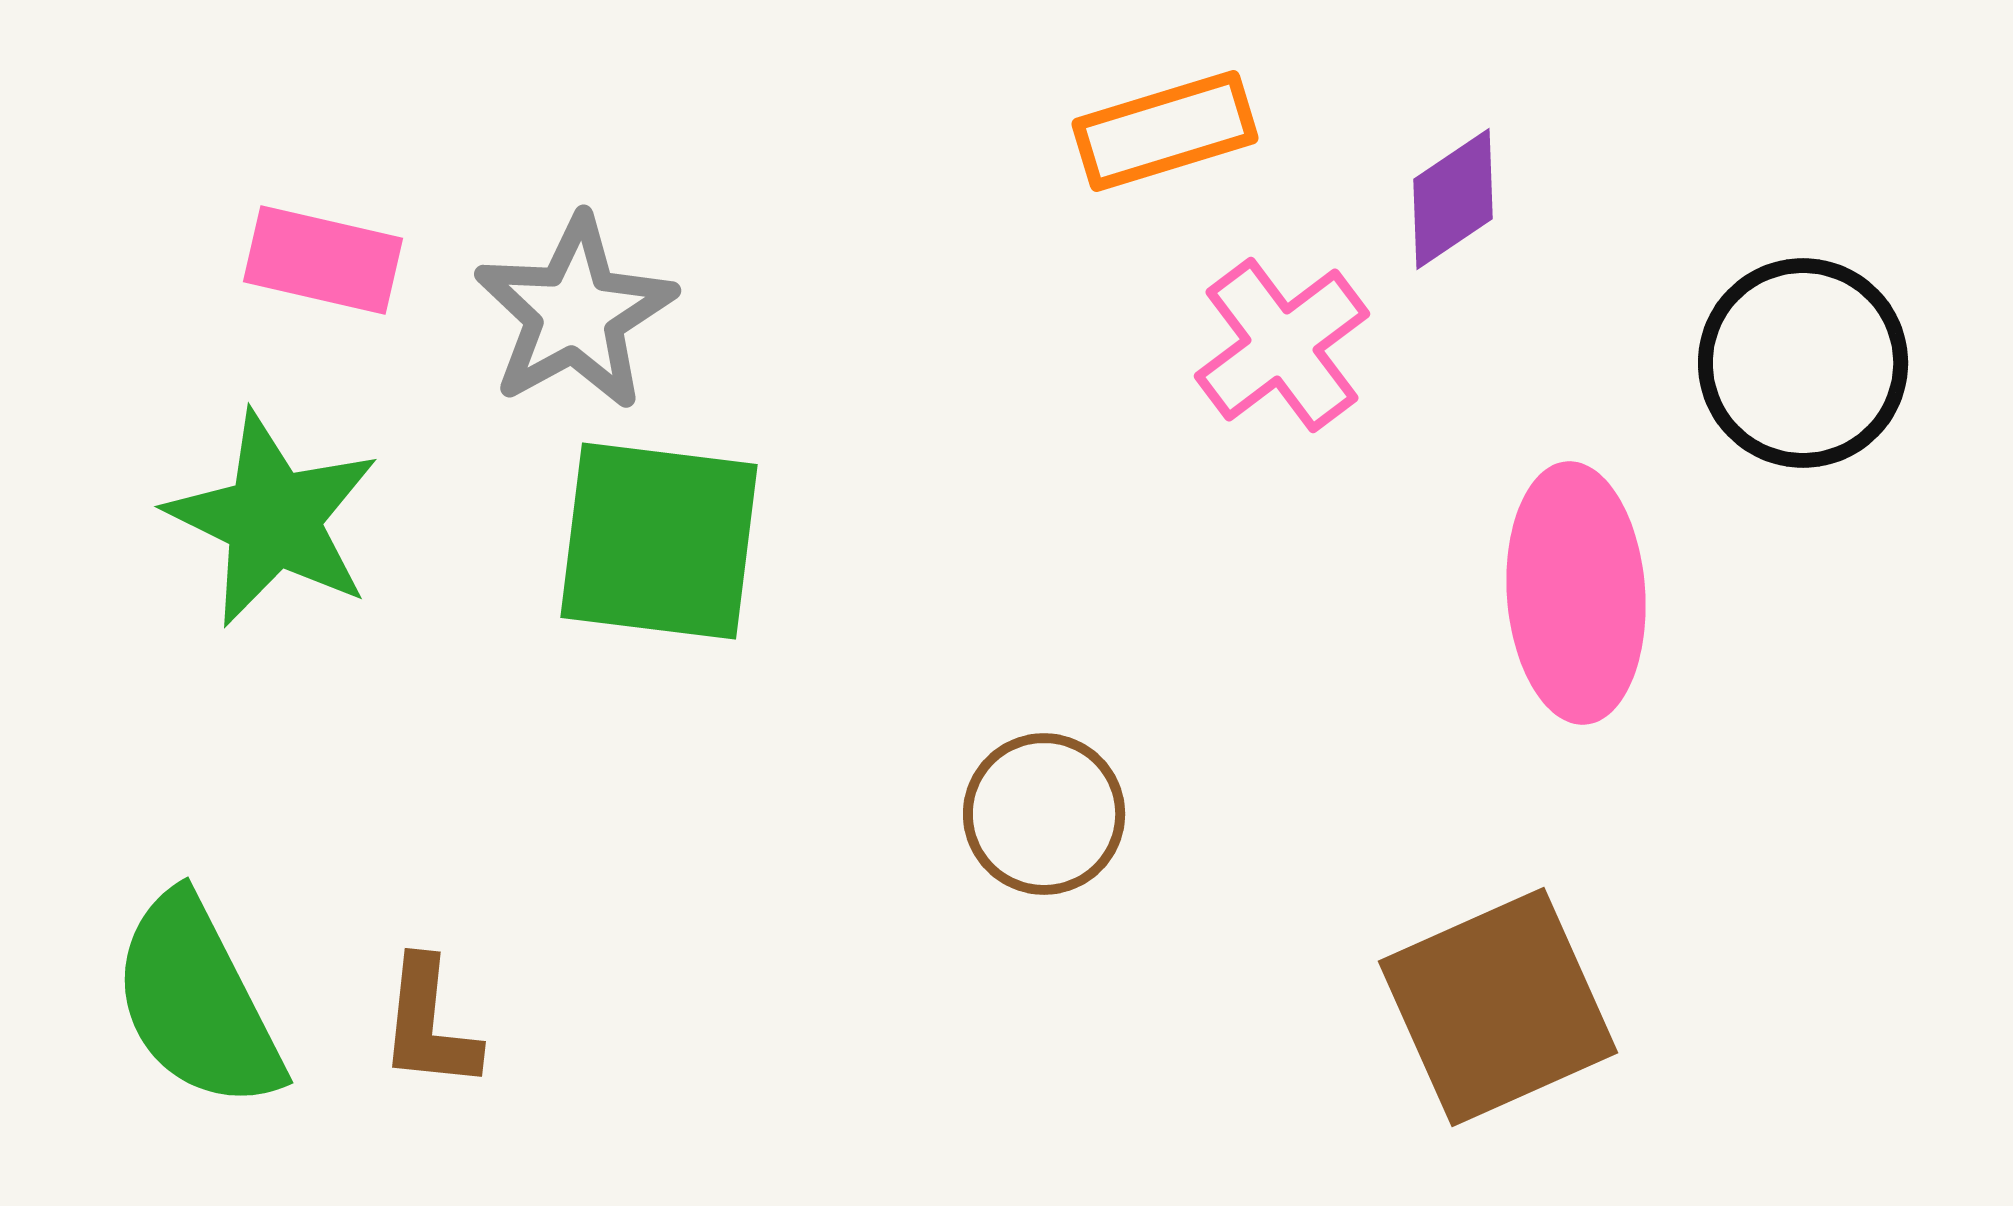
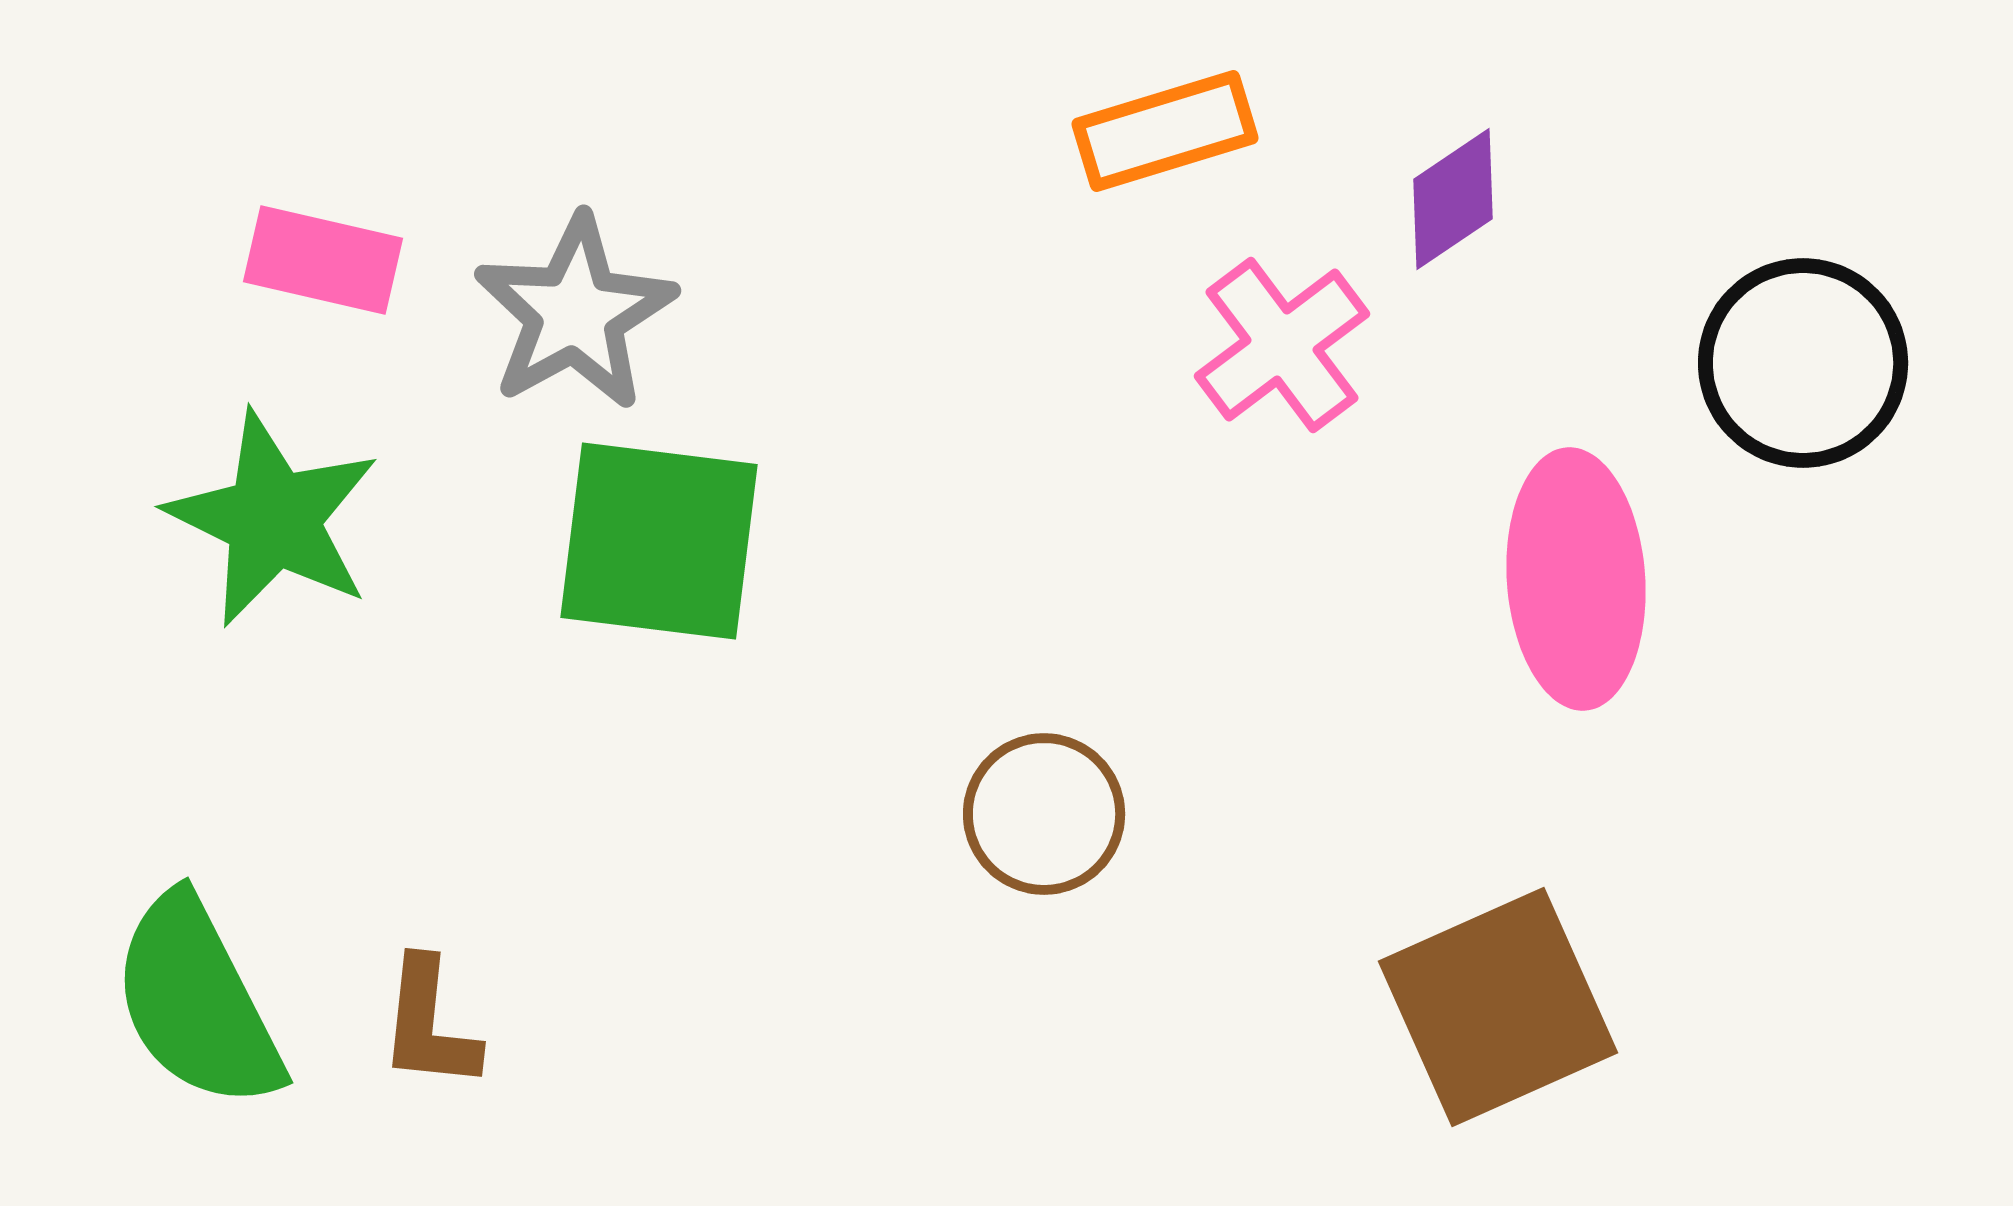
pink ellipse: moved 14 px up
